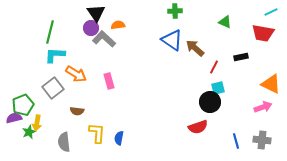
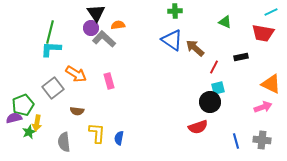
cyan L-shape: moved 4 px left, 6 px up
